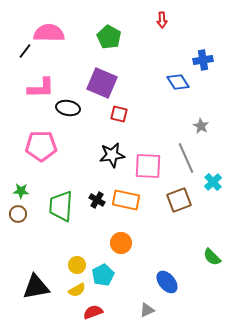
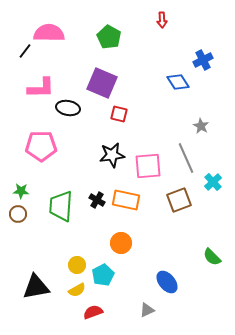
blue cross: rotated 18 degrees counterclockwise
pink square: rotated 8 degrees counterclockwise
